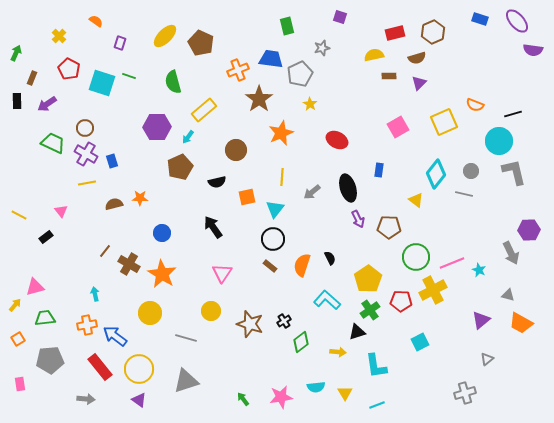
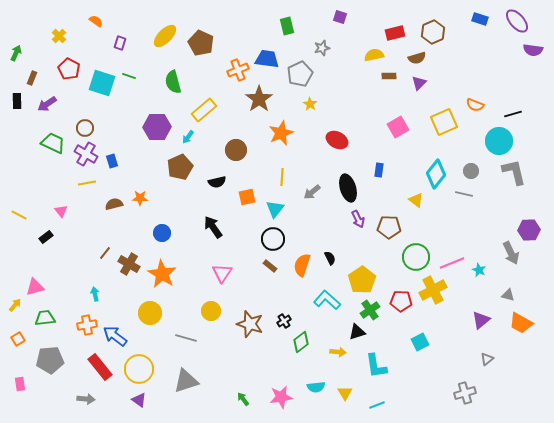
blue trapezoid at (271, 59): moved 4 px left
brown line at (105, 251): moved 2 px down
yellow pentagon at (368, 279): moved 6 px left, 1 px down
